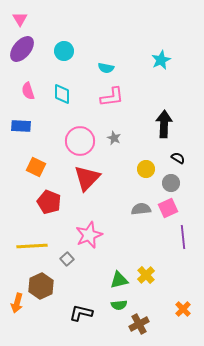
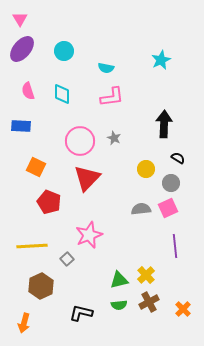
purple line: moved 8 px left, 9 px down
orange arrow: moved 7 px right, 20 px down
brown cross: moved 10 px right, 22 px up
